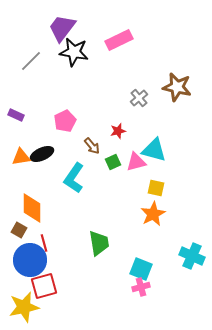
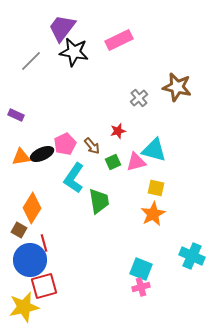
pink pentagon: moved 23 px down
orange diamond: rotated 32 degrees clockwise
green trapezoid: moved 42 px up
